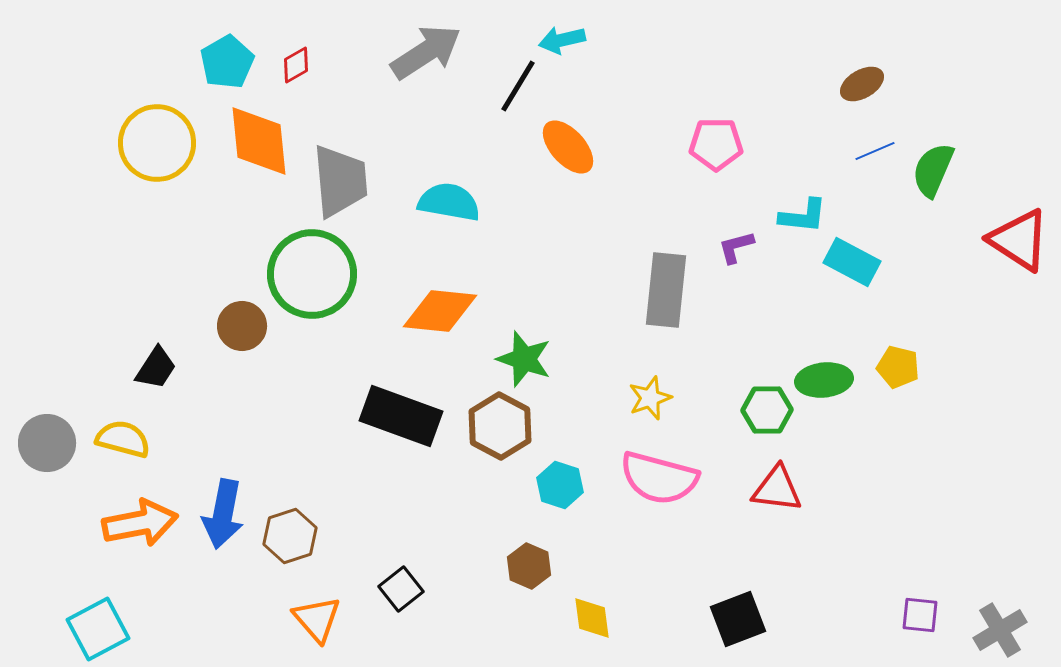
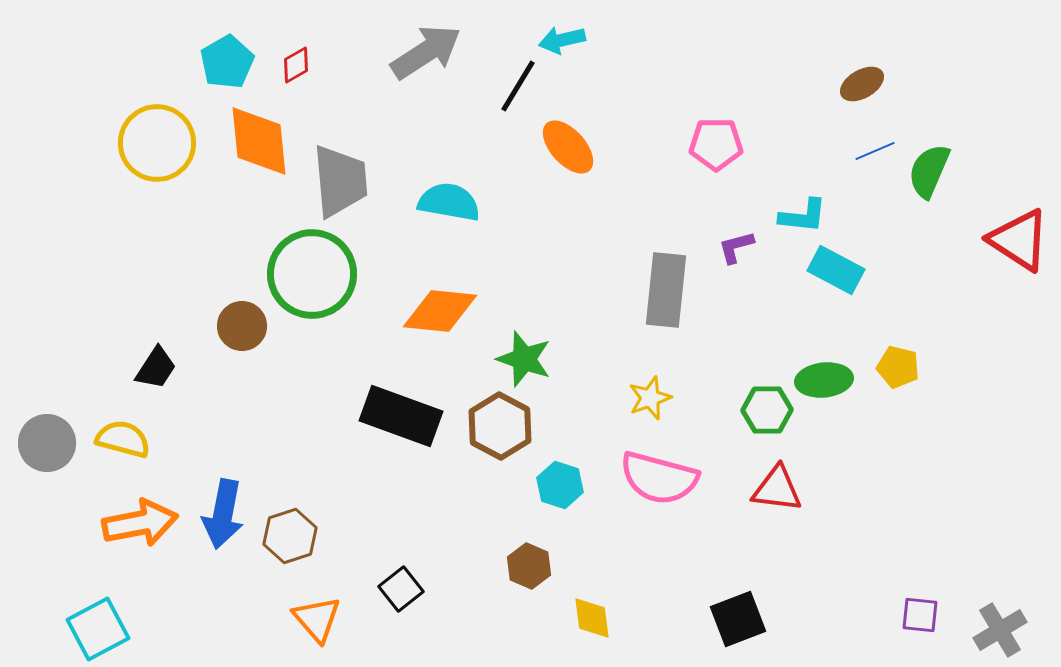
green semicircle at (933, 170): moved 4 px left, 1 px down
cyan rectangle at (852, 262): moved 16 px left, 8 px down
